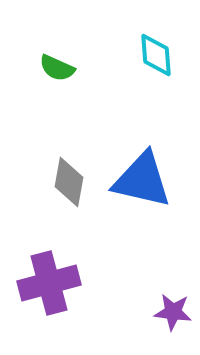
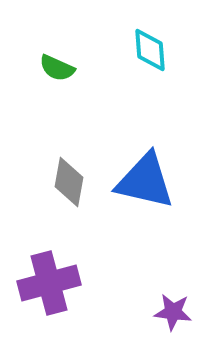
cyan diamond: moved 6 px left, 5 px up
blue triangle: moved 3 px right, 1 px down
